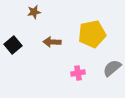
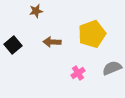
brown star: moved 2 px right, 1 px up
yellow pentagon: rotated 8 degrees counterclockwise
gray semicircle: rotated 18 degrees clockwise
pink cross: rotated 24 degrees counterclockwise
